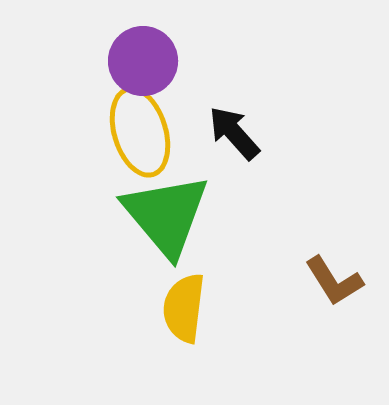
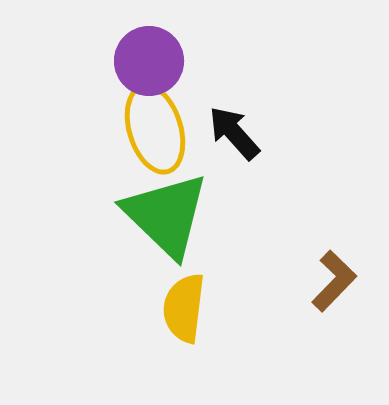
purple circle: moved 6 px right
yellow ellipse: moved 15 px right, 3 px up
green triangle: rotated 6 degrees counterclockwise
brown L-shape: rotated 104 degrees counterclockwise
